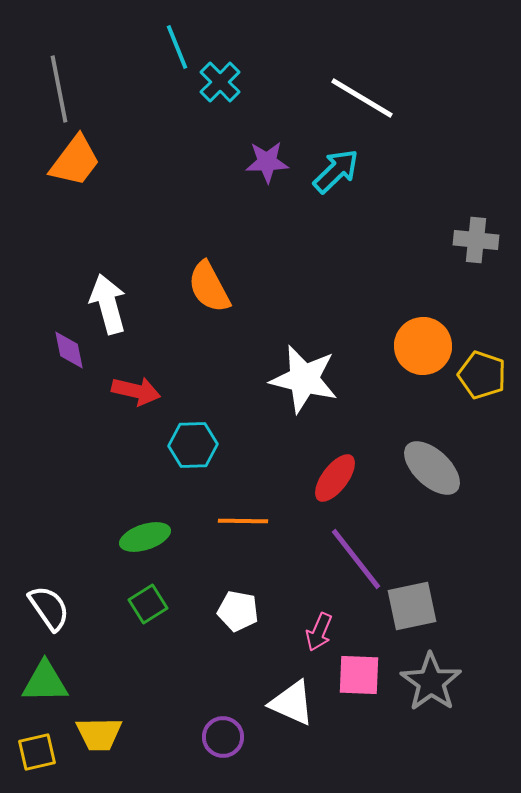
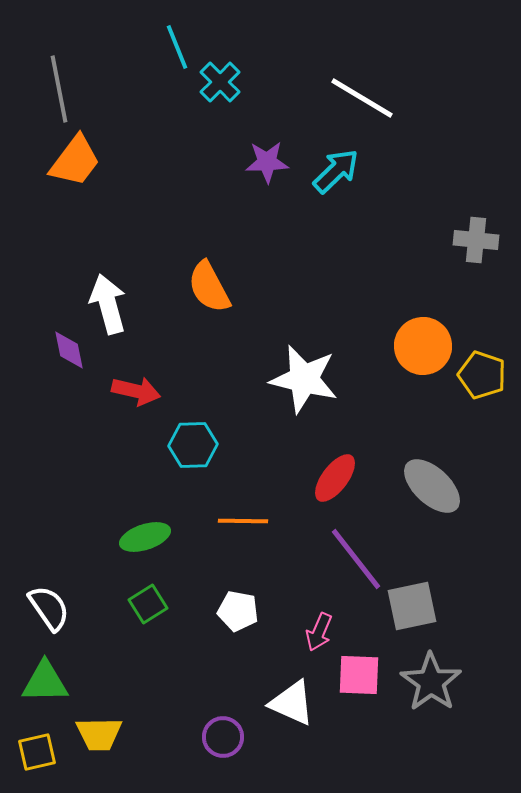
gray ellipse: moved 18 px down
